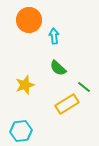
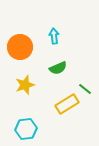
orange circle: moved 9 px left, 27 px down
green semicircle: rotated 66 degrees counterclockwise
green line: moved 1 px right, 2 px down
cyan hexagon: moved 5 px right, 2 px up
